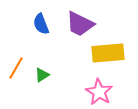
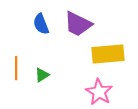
purple trapezoid: moved 2 px left
yellow rectangle: moved 1 px down
orange line: rotated 30 degrees counterclockwise
